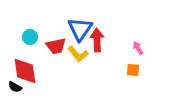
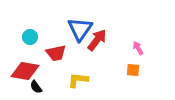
red arrow: rotated 40 degrees clockwise
red trapezoid: moved 7 px down
yellow L-shape: moved 26 px down; rotated 135 degrees clockwise
red diamond: rotated 72 degrees counterclockwise
black semicircle: moved 21 px right; rotated 24 degrees clockwise
